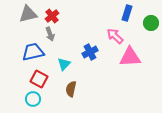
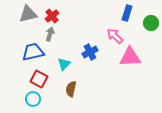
gray arrow: rotated 144 degrees counterclockwise
